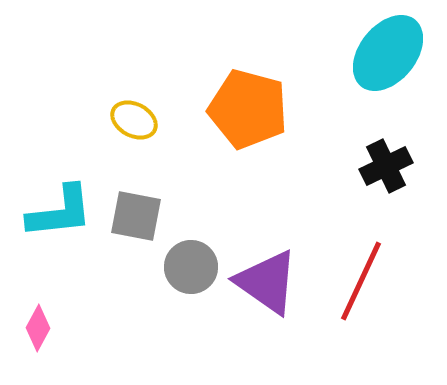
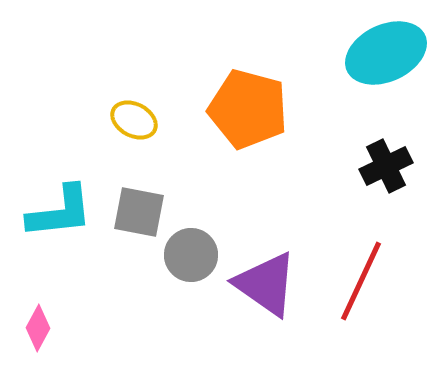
cyan ellipse: moved 2 px left; rotated 26 degrees clockwise
gray square: moved 3 px right, 4 px up
gray circle: moved 12 px up
purple triangle: moved 1 px left, 2 px down
